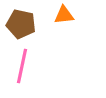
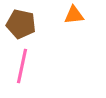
orange triangle: moved 10 px right
